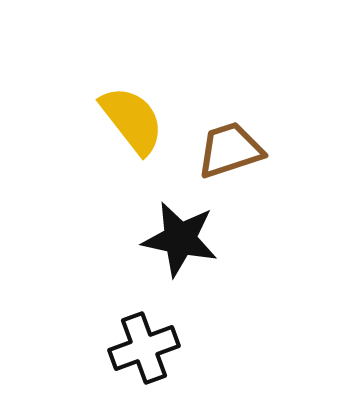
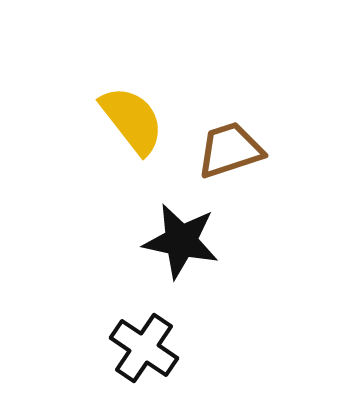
black star: moved 1 px right, 2 px down
black cross: rotated 36 degrees counterclockwise
